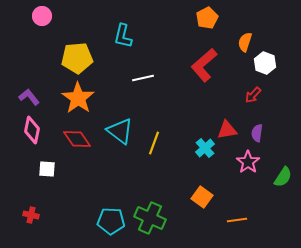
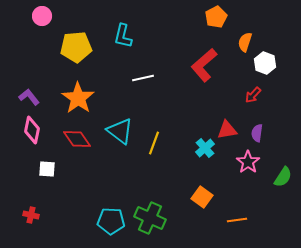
orange pentagon: moved 9 px right, 1 px up
yellow pentagon: moved 1 px left, 11 px up
